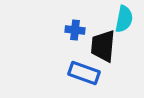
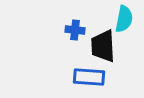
black trapezoid: rotated 8 degrees counterclockwise
blue rectangle: moved 5 px right, 4 px down; rotated 16 degrees counterclockwise
